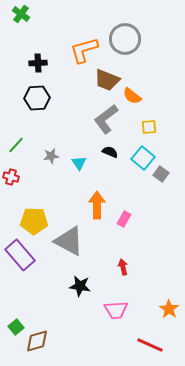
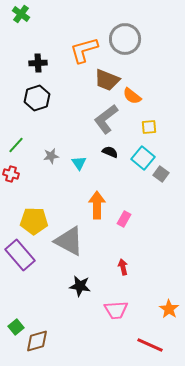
black hexagon: rotated 15 degrees counterclockwise
red cross: moved 3 px up
